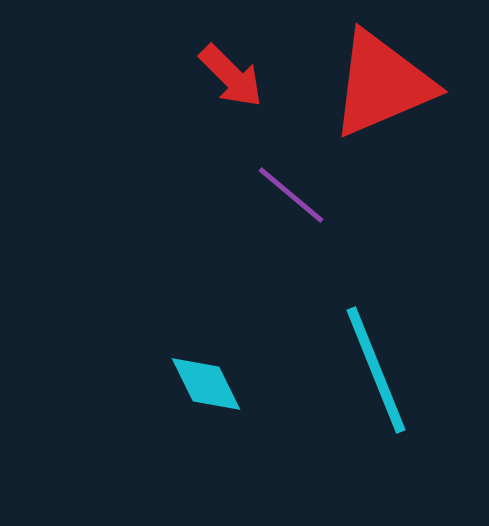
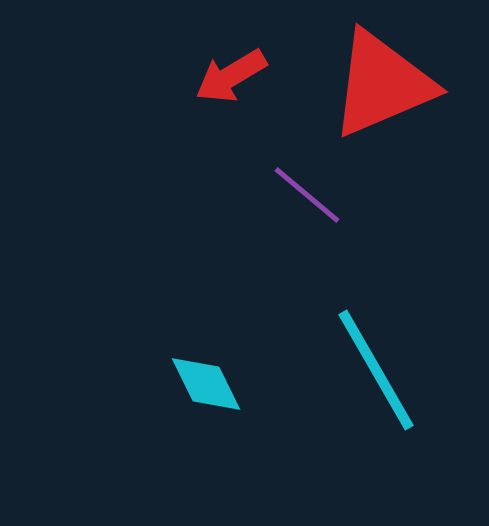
red arrow: rotated 104 degrees clockwise
purple line: moved 16 px right
cyan line: rotated 8 degrees counterclockwise
